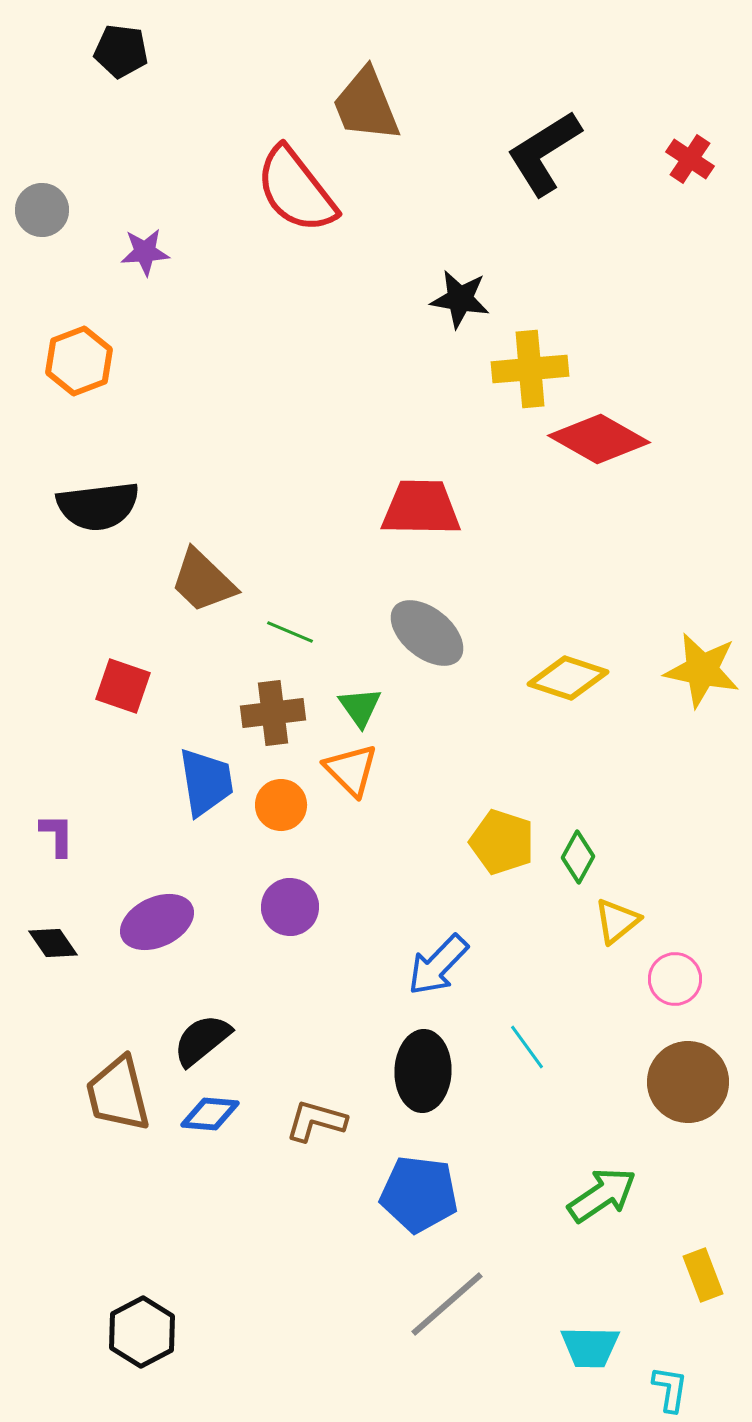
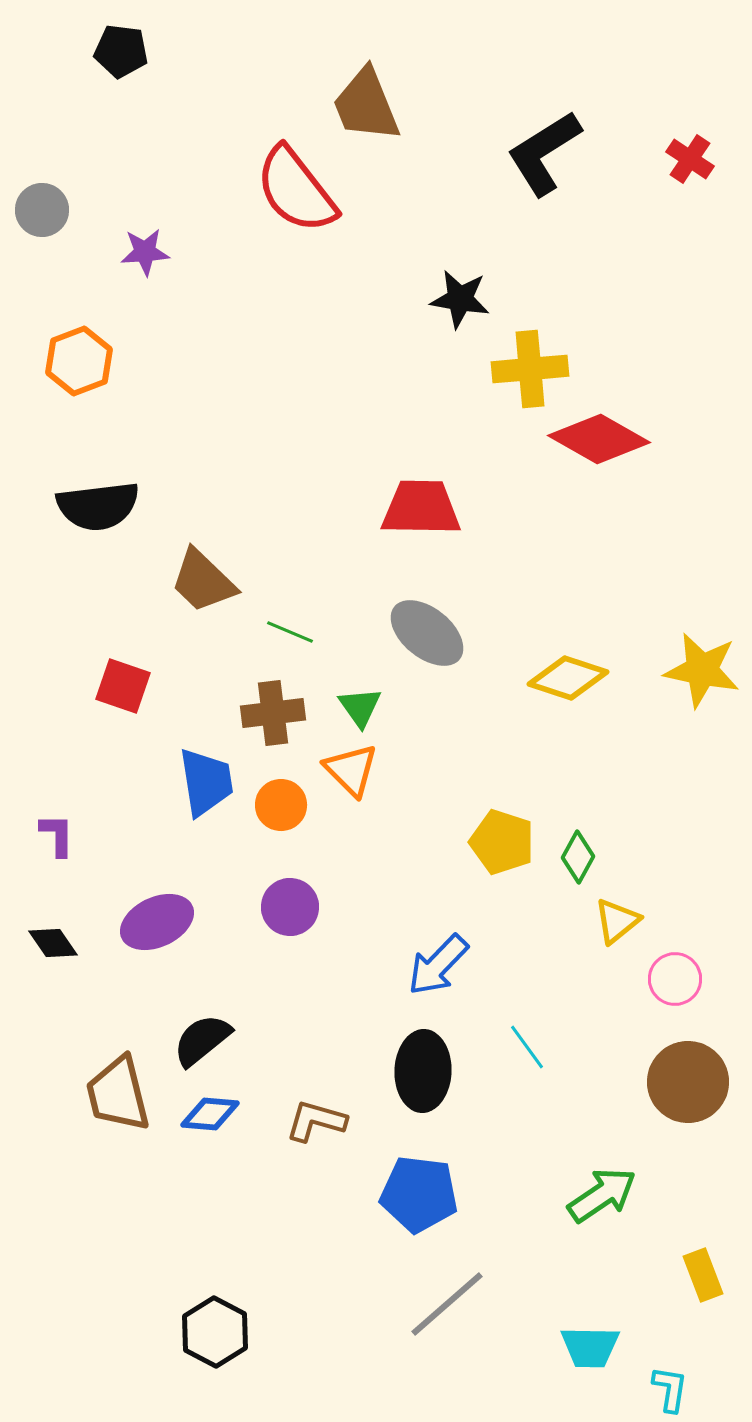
black hexagon at (142, 1332): moved 73 px right; rotated 4 degrees counterclockwise
